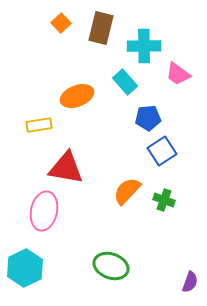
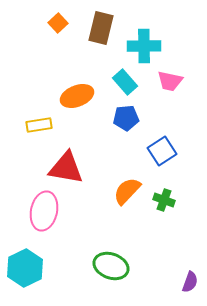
orange square: moved 3 px left
pink trapezoid: moved 8 px left, 7 px down; rotated 24 degrees counterclockwise
blue pentagon: moved 22 px left
